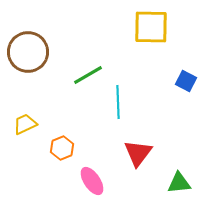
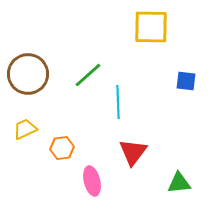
brown circle: moved 22 px down
green line: rotated 12 degrees counterclockwise
blue square: rotated 20 degrees counterclockwise
yellow trapezoid: moved 5 px down
orange hexagon: rotated 15 degrees clockwise
red triangle: moved 5 px left, 1 px up
pink ellipse: rotated 20 degrees clockwise
